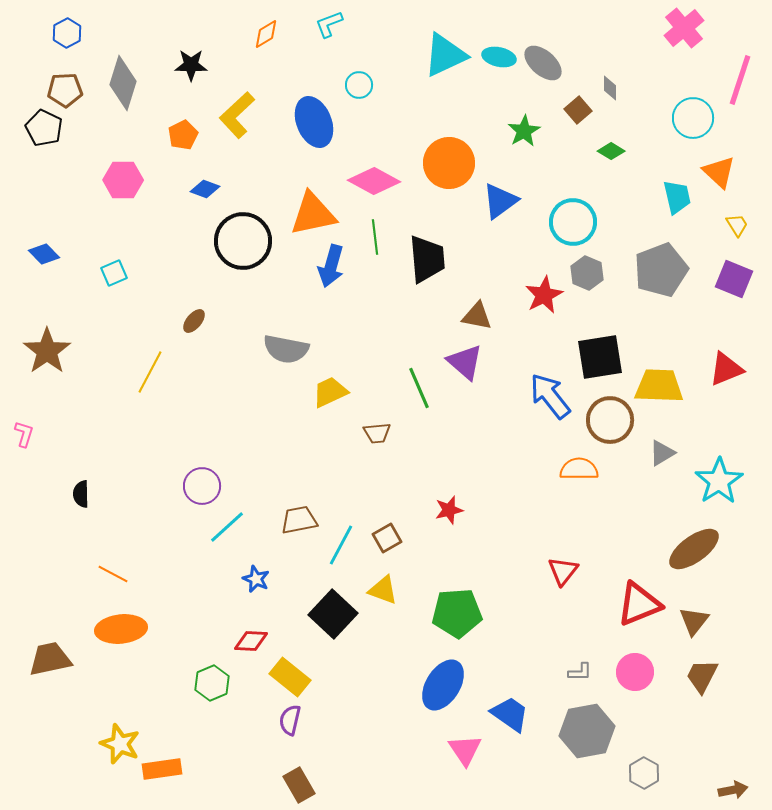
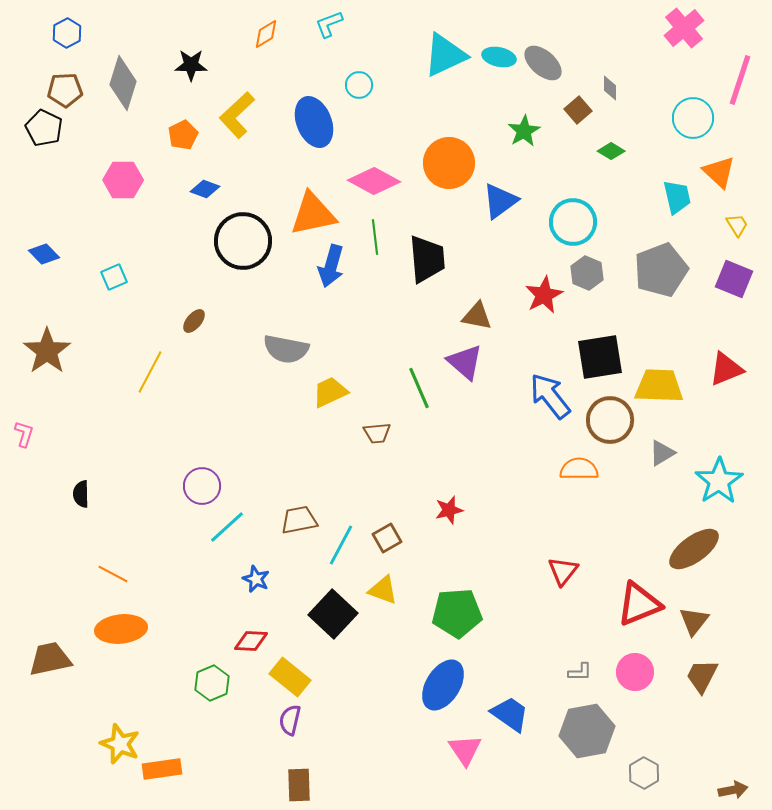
cyan square at (114, 273): moved 4 px down
brown rectangle at (299, 785): rotated 28 degrees clockwise
